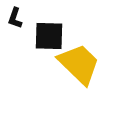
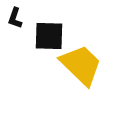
yellow trapezoid: moved 2 px right, 1 px down
